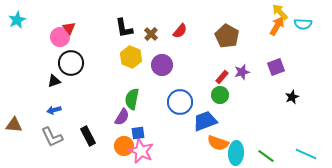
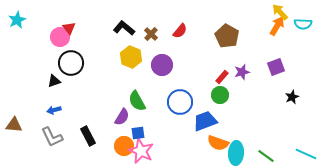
black L-shape: rotated 140 degrees clockwise
green semicircle: moved 5 px right, 2 px down; rotated 40 degrees counterclockwise
